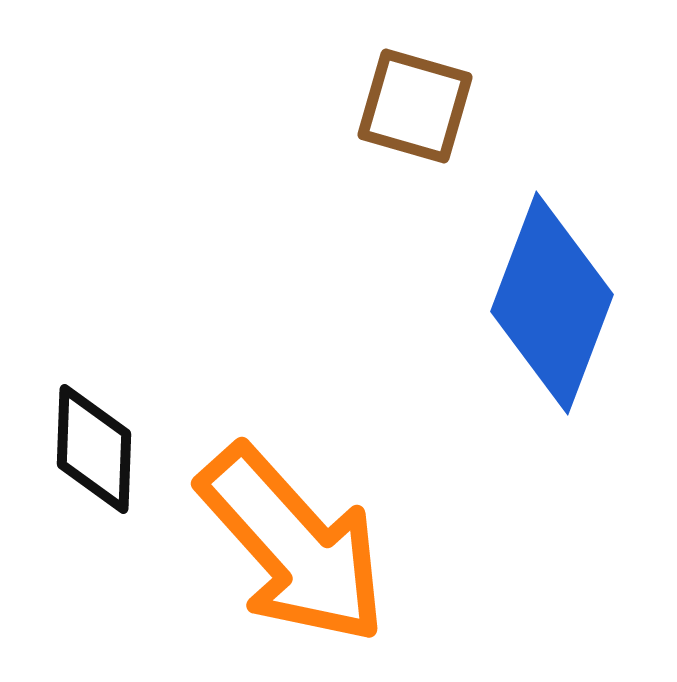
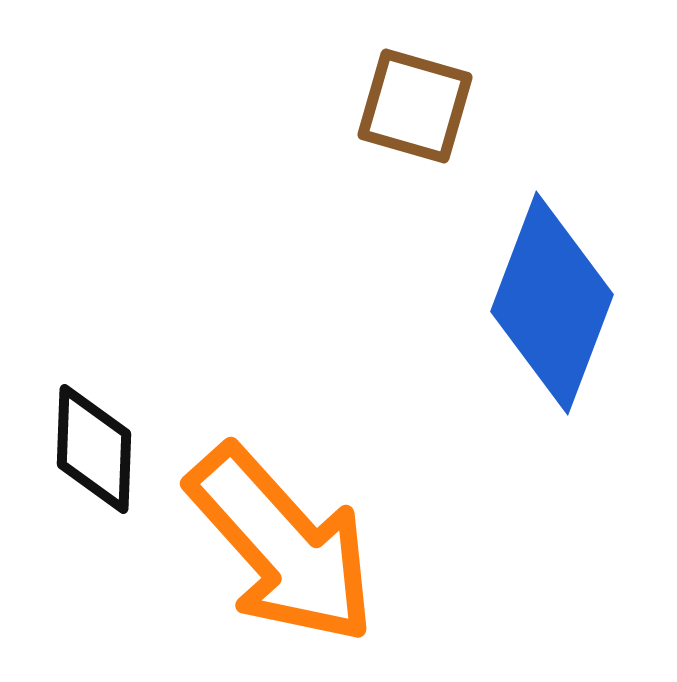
orange arrow: moved 11 px left
